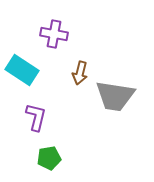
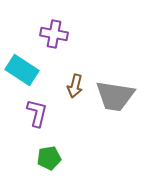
brown arrow: moved 5 px left, 13 px down
purple L-shape: moved 1 px right, 4 px up
